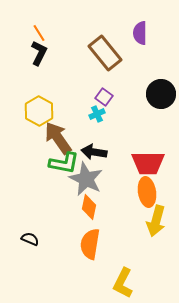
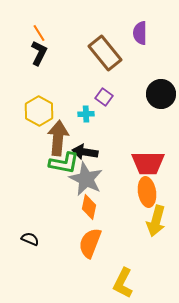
cyan cross: moved 11 px left; rotated 21 degrees clockwise
brown arrow: rotated 40 degrees clockwise
black arrow: moved 9 px left
orange semicircle: moved 1 px up; rotated 12 degrees clockwise
